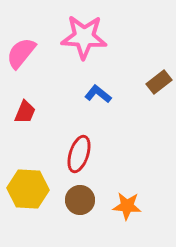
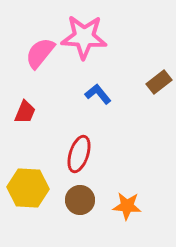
pink semicircle: moved 19 px right
blue L-shape: rotated 12 degrees clockwise
yellow hexagon: moved 1 px up
